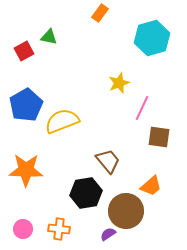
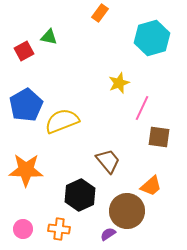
black hexagon: moved 6 px left, 2 px down; rotated 16 degrees counterclockwise
brown circle: moved 1 px right
